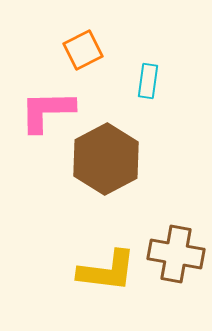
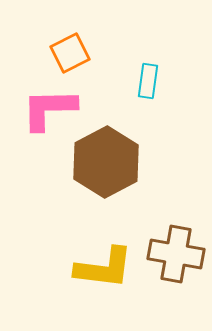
orange square: moved 13 px left, 3 px down
pink L-shape: moved 2 px right, 2 px up
brown hexagon: moved 3 px down
yellow L-shape: moved 3 px left, 3 px up
